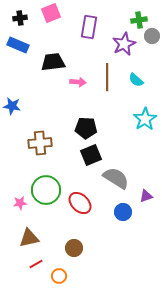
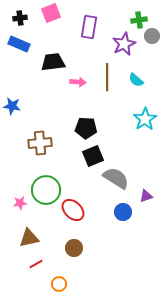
blue rectangle: moved 1 px right, 1 px up
black square: moved 2 px right, 1 px down
red ellipse: moved 7 px left, 7 px down
orange circle: moved 8 px down
